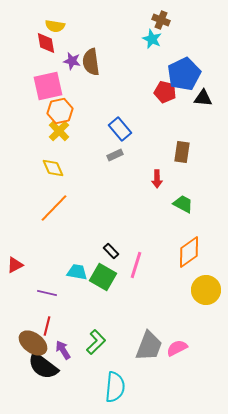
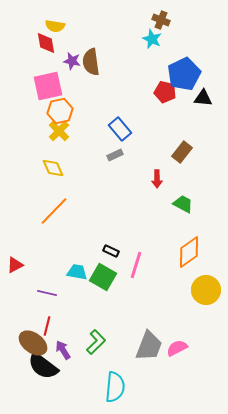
brown rectangle: rotated 30 degrees clockwise
orange line: moved 3 px down
black rectangle: rotated 21 degrees counterclockwise
